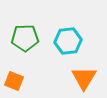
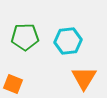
green pentagon: moved 1 px up
orange square: moved 1 px left, 3 px down
